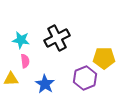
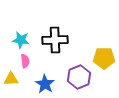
black cross: moved 2 px left, 2 px down; rotated 25 degrees clockwise
purple hexagon: moved 6 px left, 1 px up
